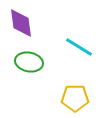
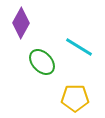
purple diamond: rotated 36 degrees clockwise
green ellipse: moved 13 px right; rotated 36 degrees clockwise
